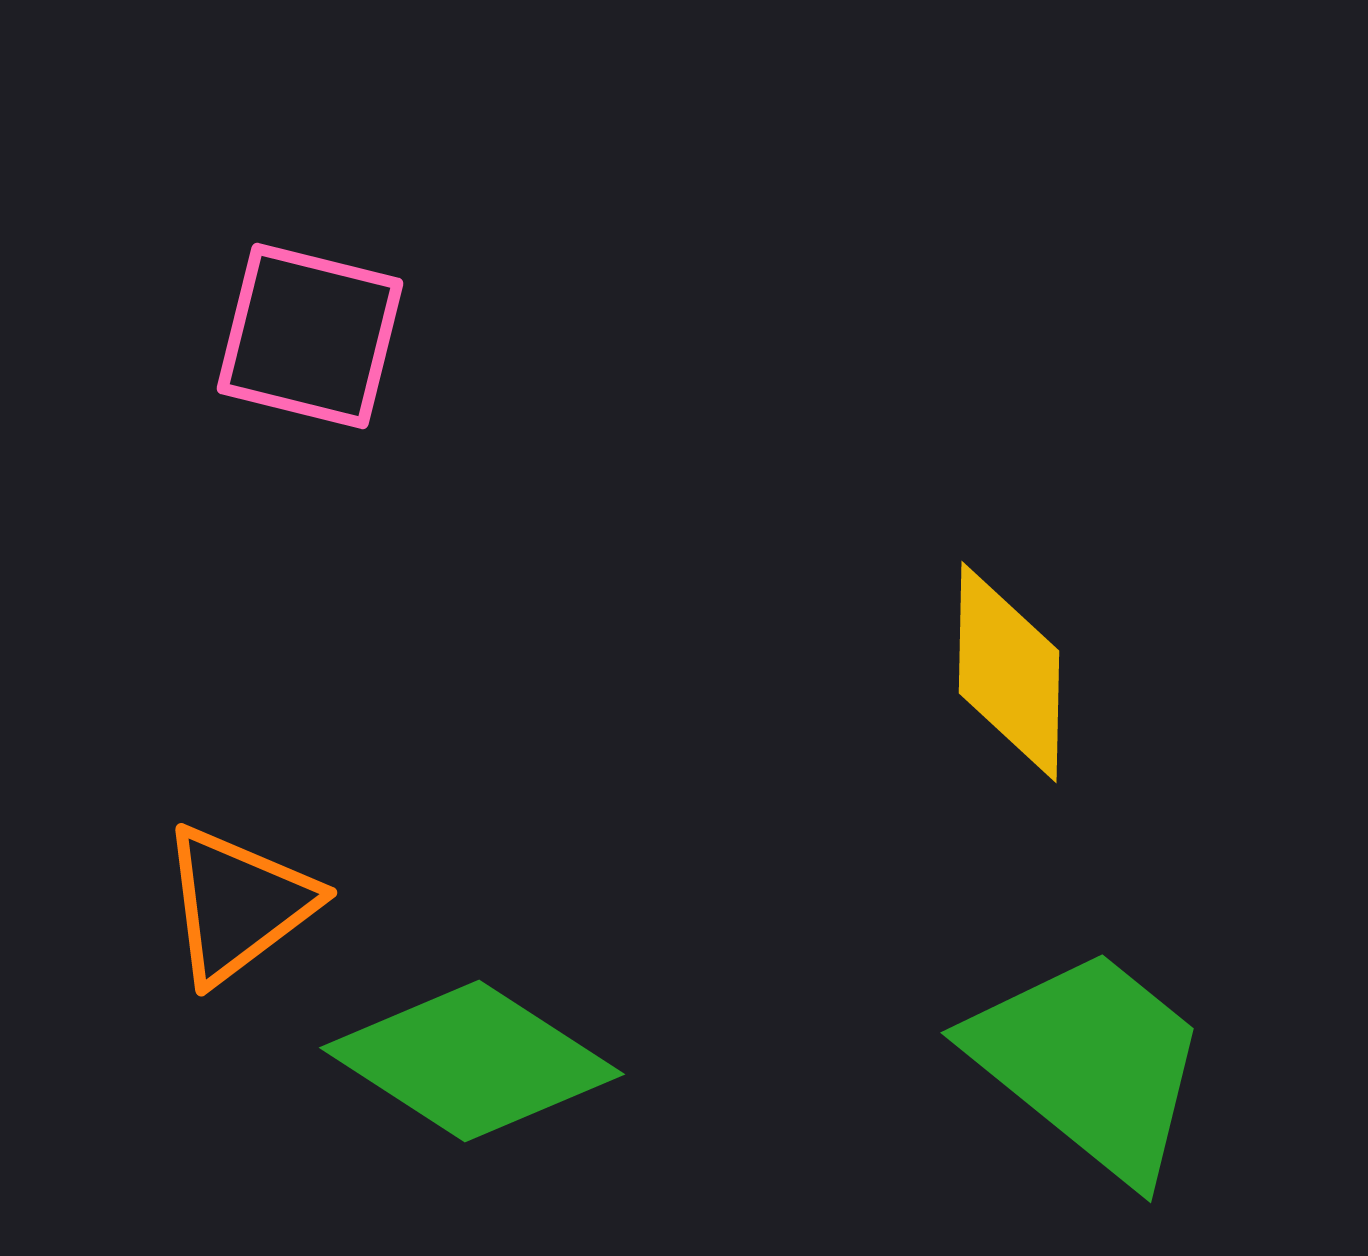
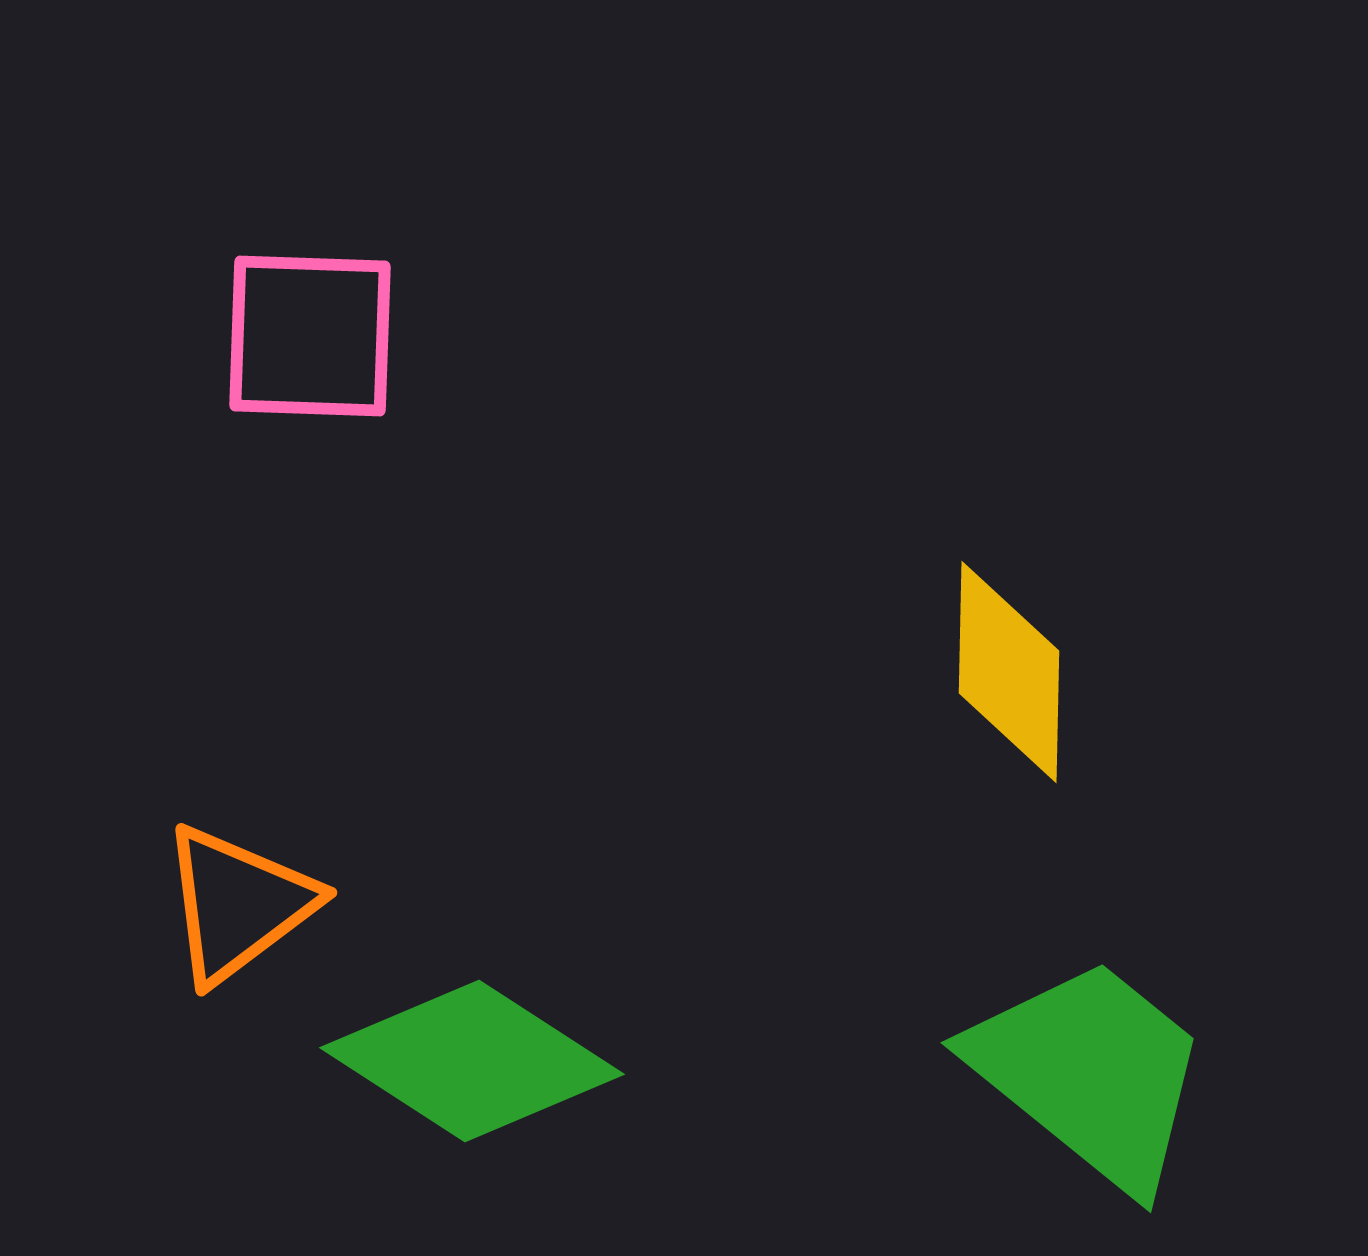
pink square: rotated 12 degrees counterclockwise
green trapezoid: moved 10 px down
